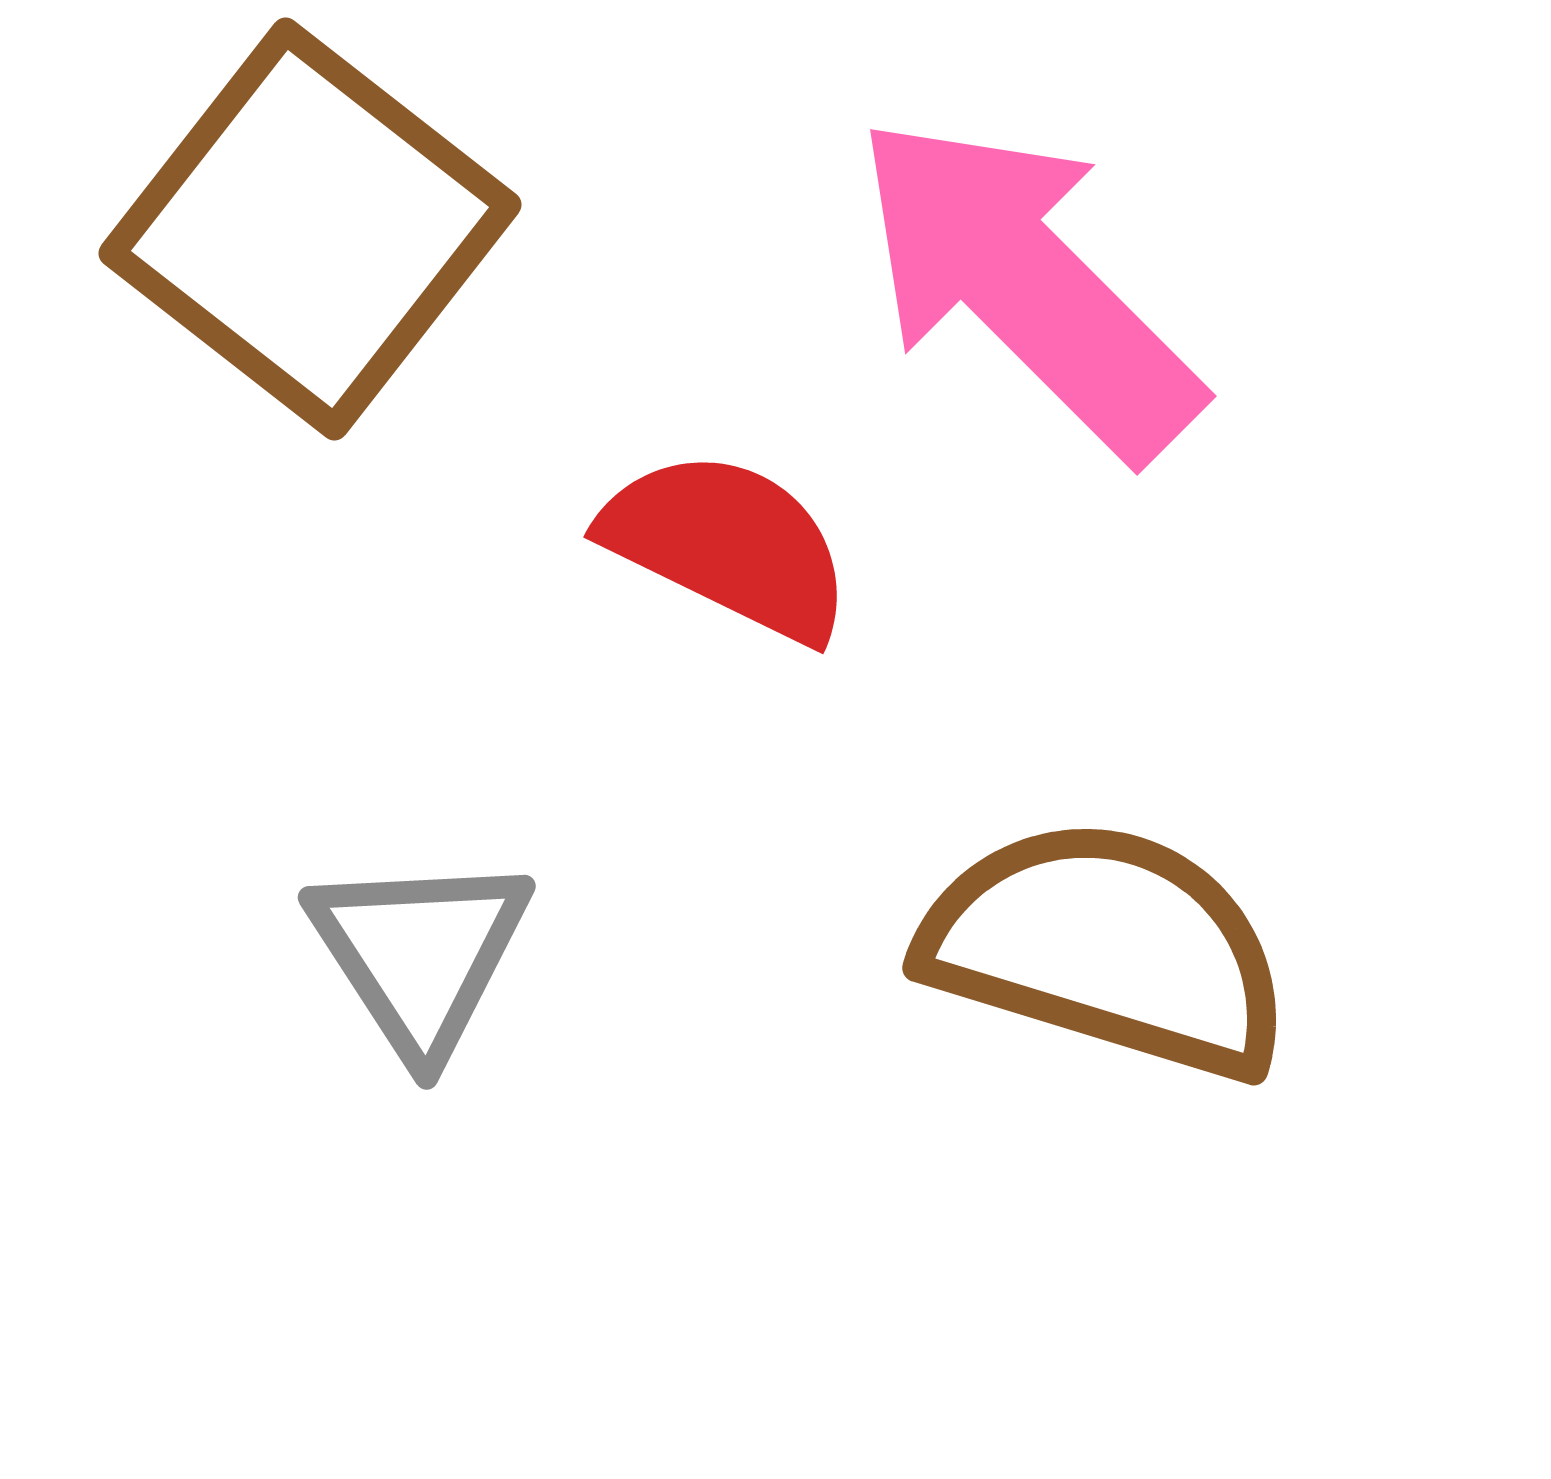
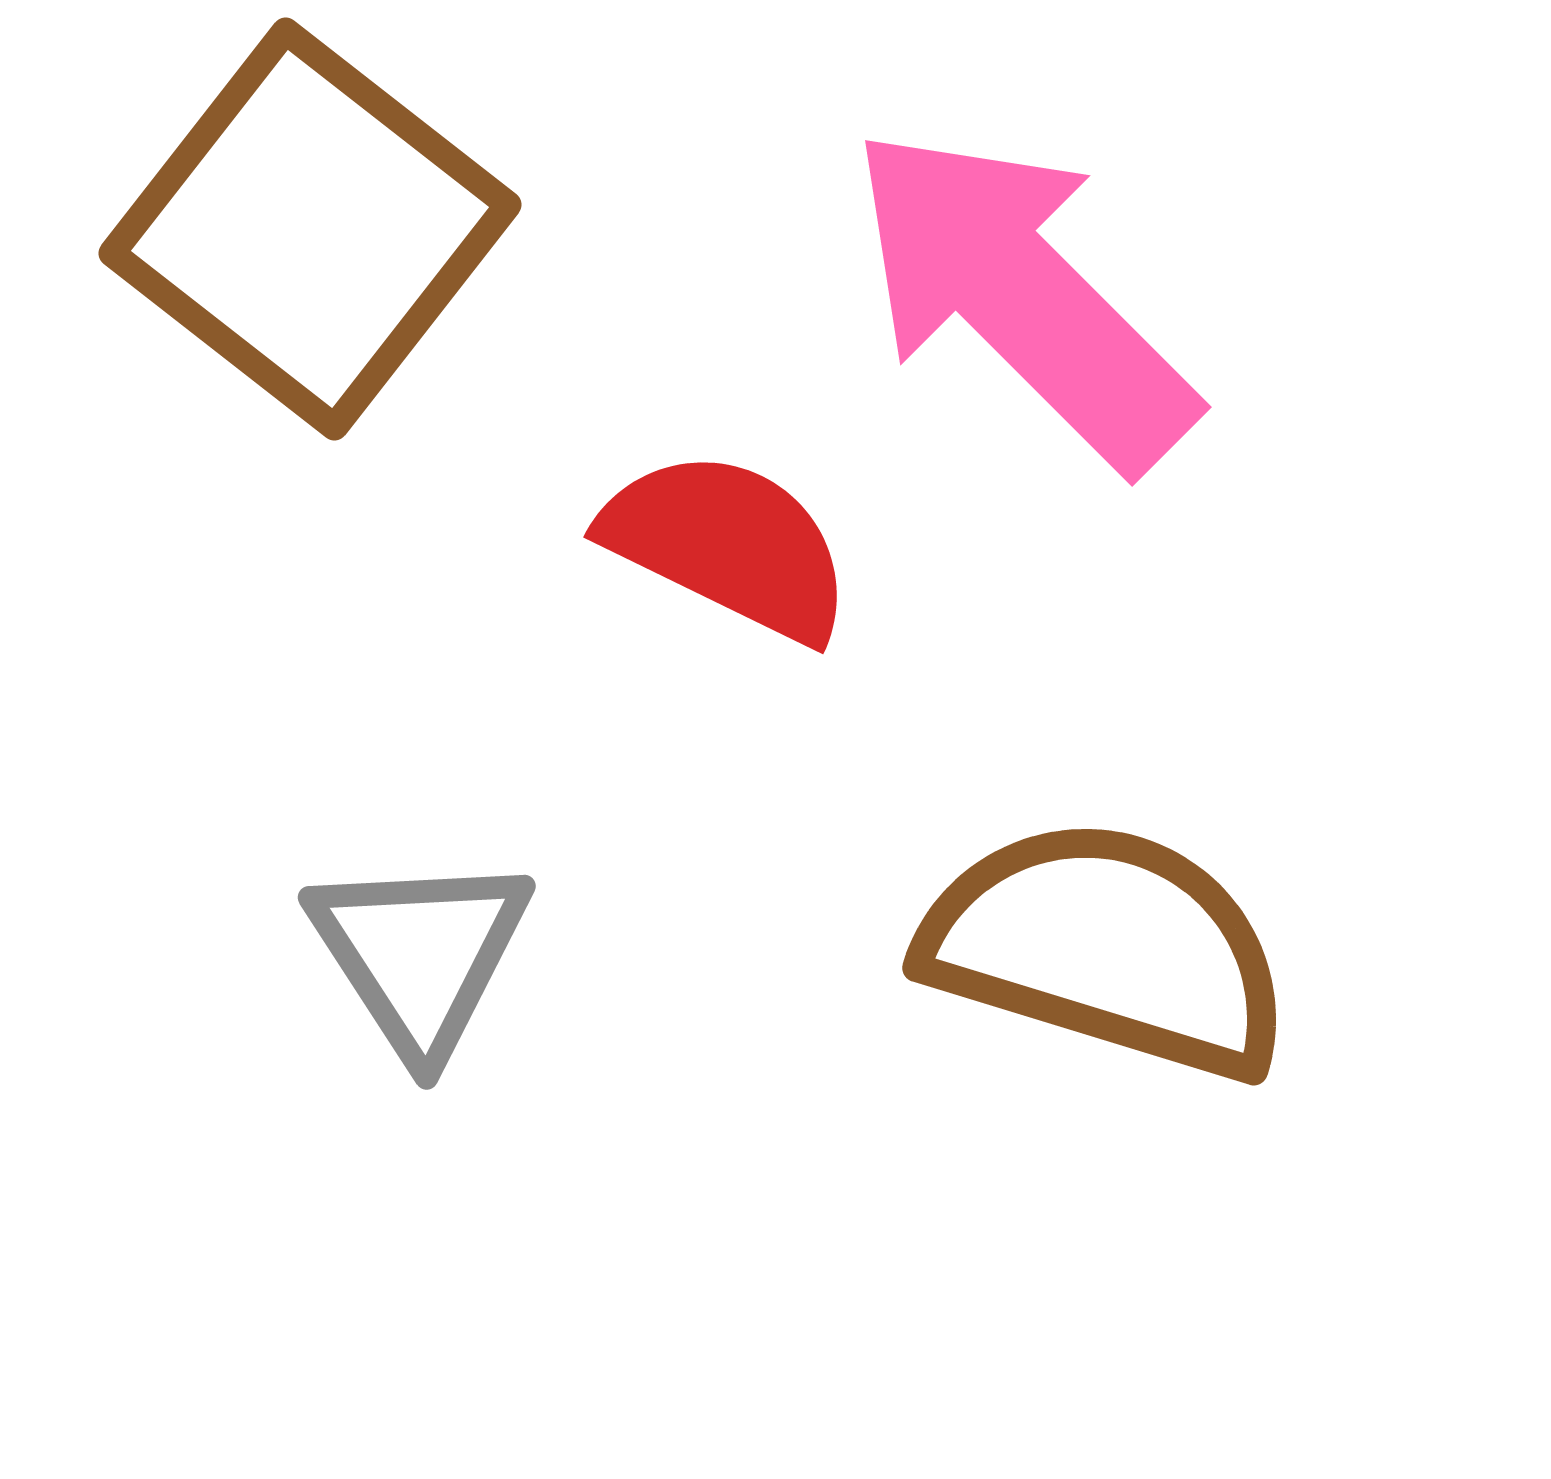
pink arrow: moved 5 px left, 11 px down
